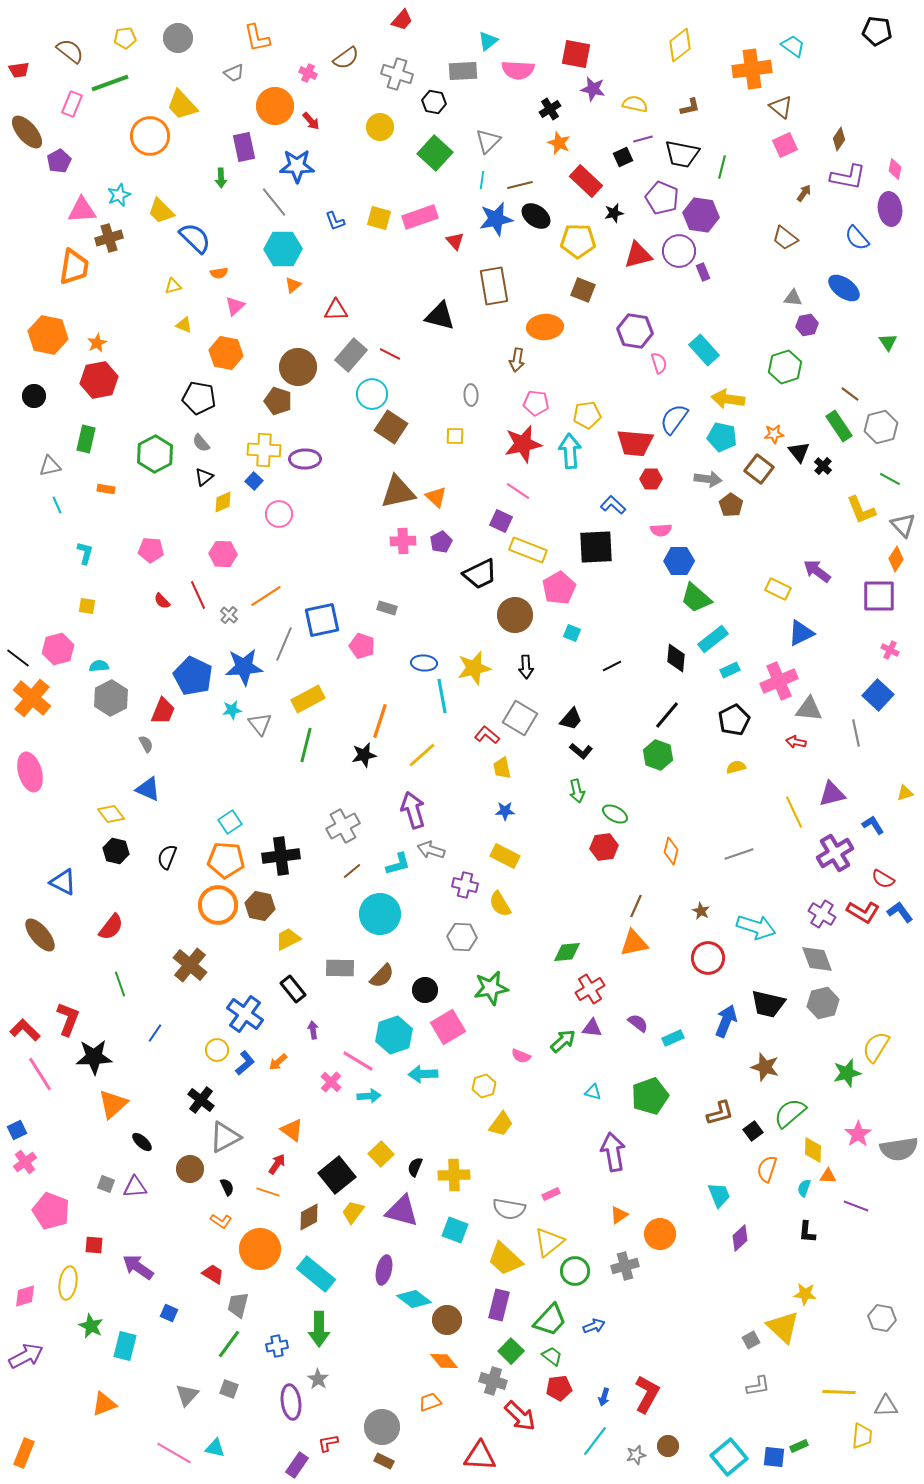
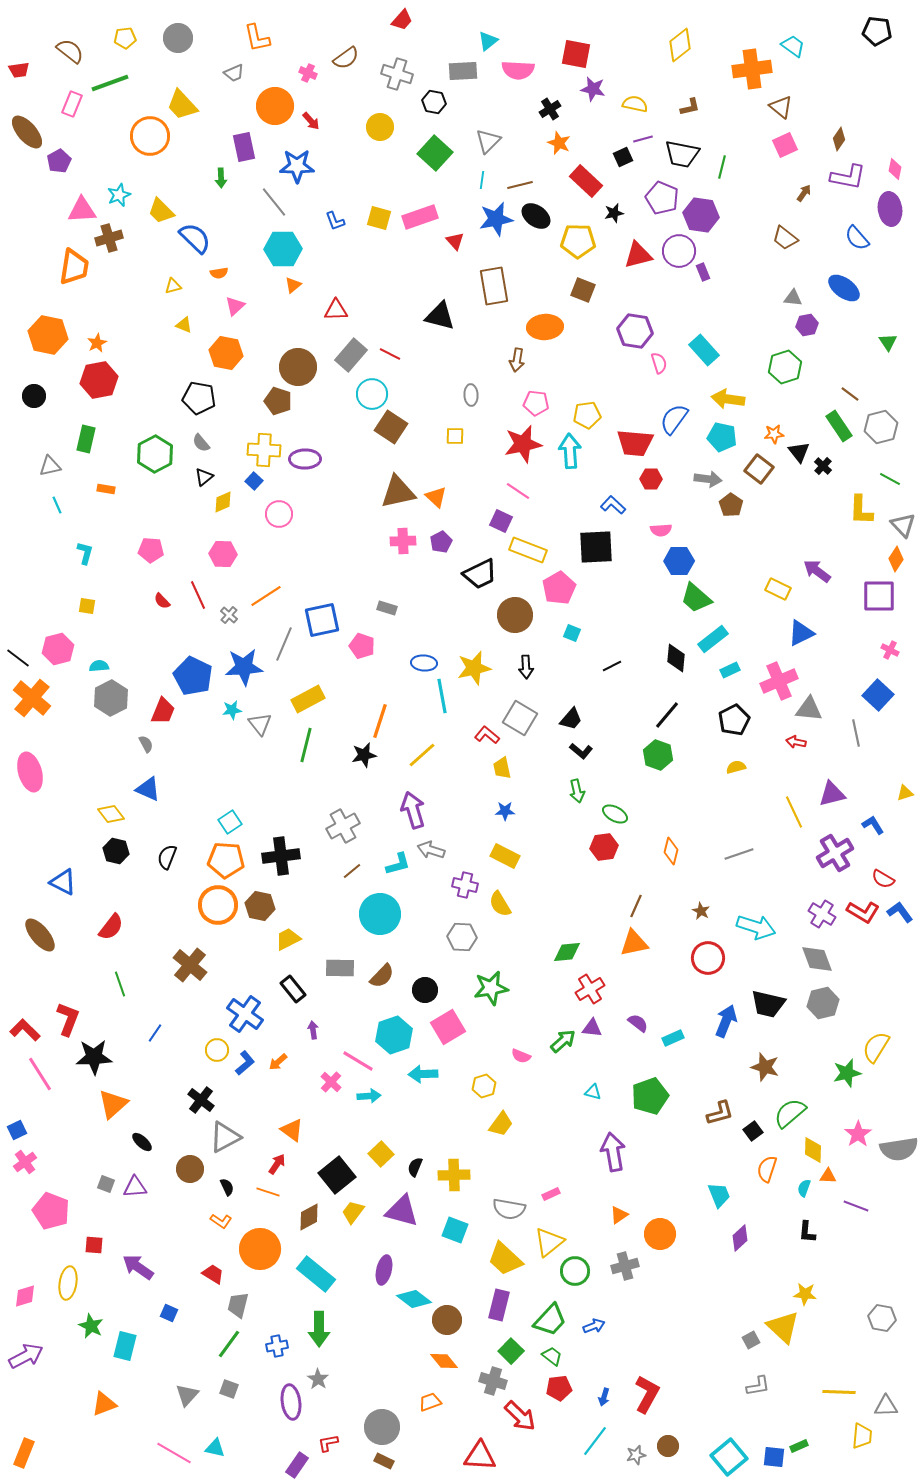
yellow L-shape at (861, 510): rotated 24 degrees clockwise
